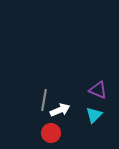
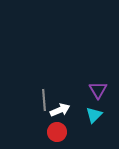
purple triangle: rotated 36 degrees clockwise
gray line: rotated 15 degrees counterclockwise
red circle: moved 6 px right, 1 px up
